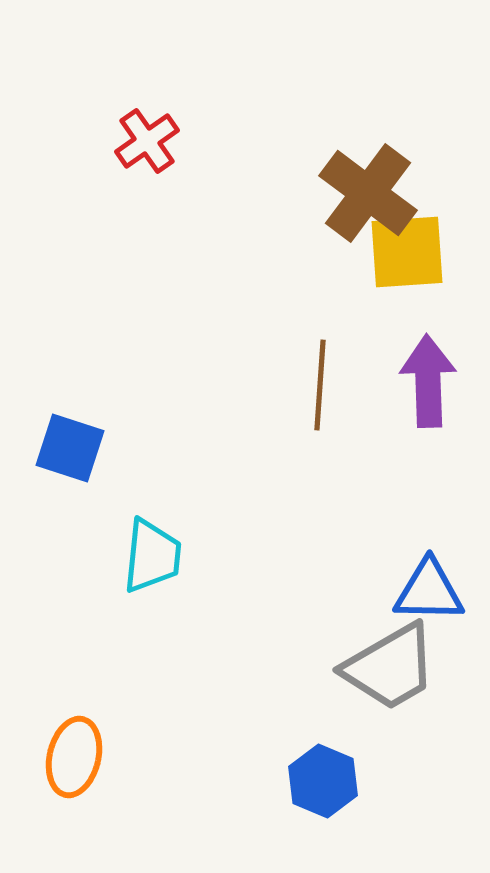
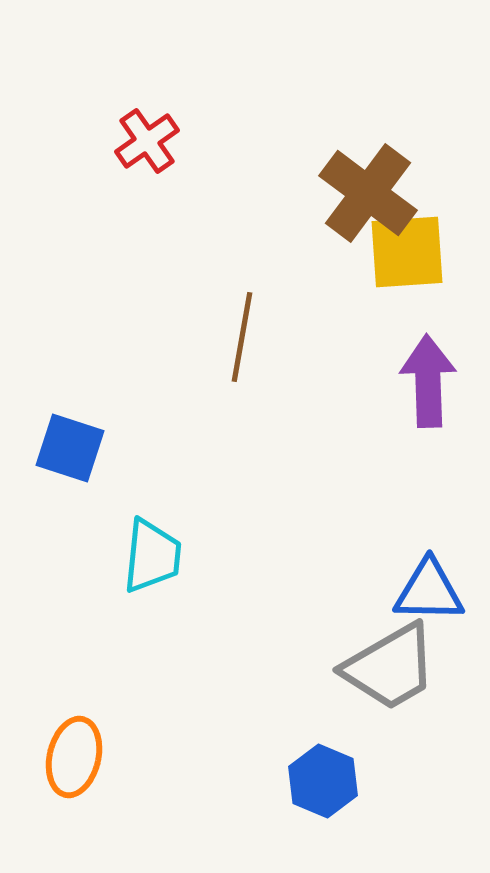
brown line: moved 78 px left, 48 px up; rotated 6 degrees clockwise
